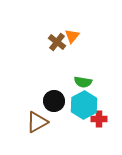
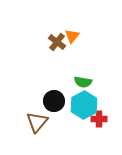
brown triangle: rotated 20 degrees counterclockwise
